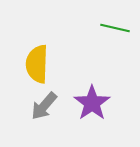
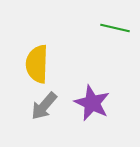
purple star: rotated 12 degrees counterclockwise
